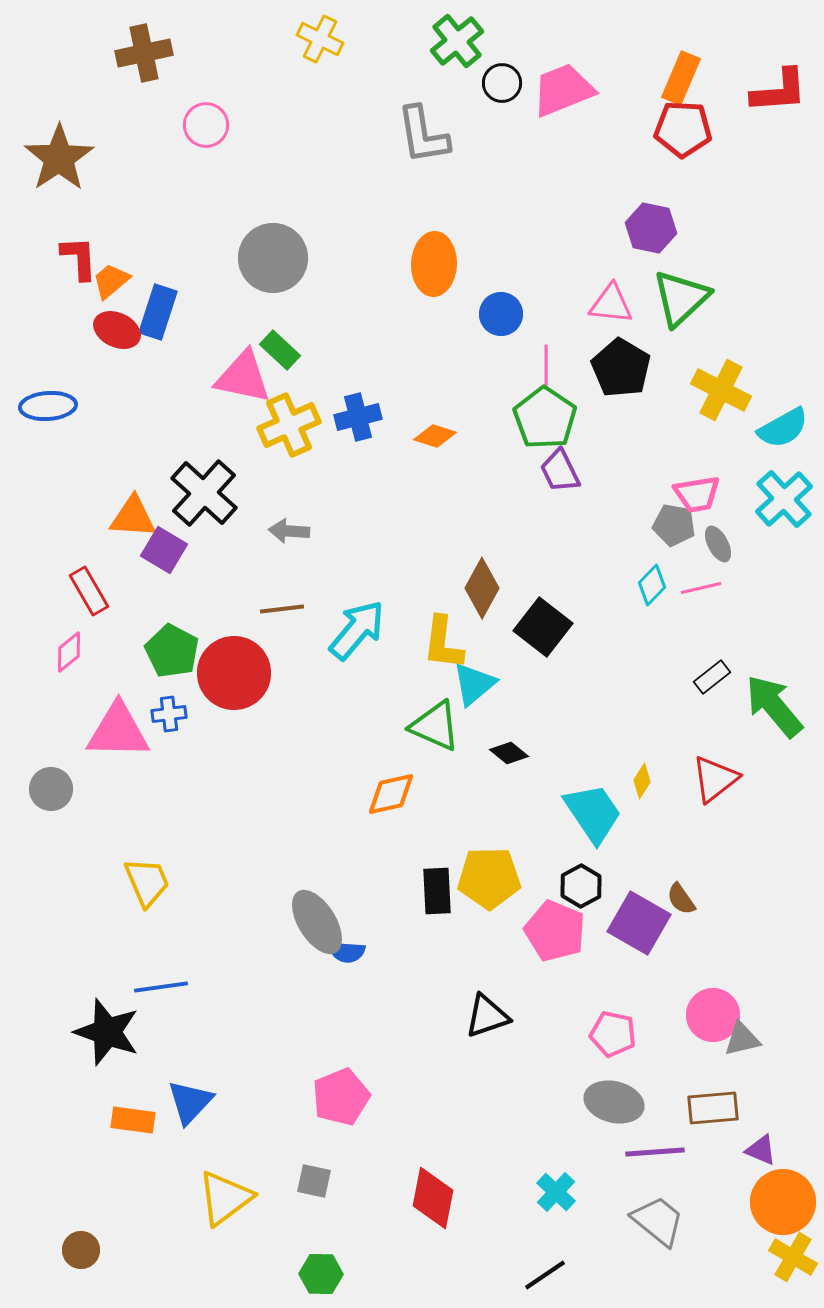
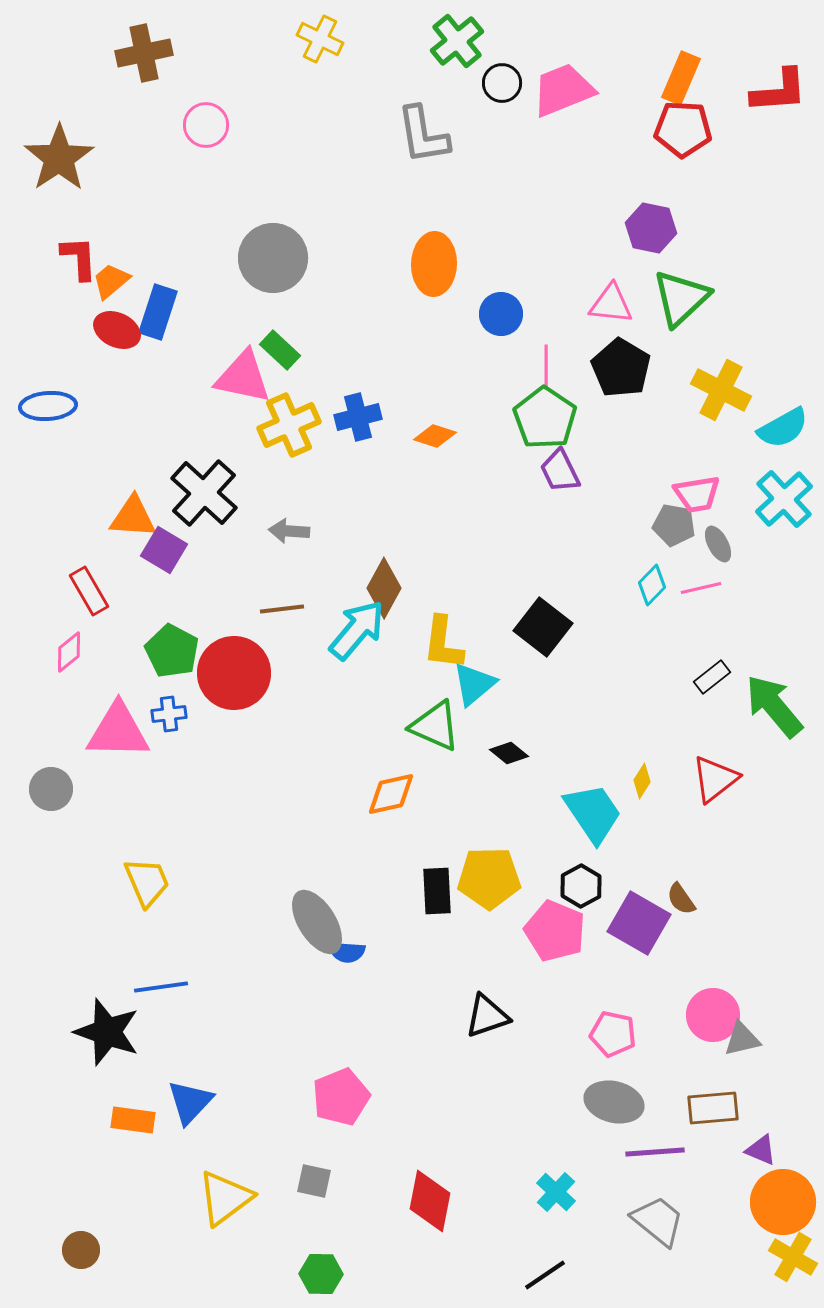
brown diamond at (482, 588): moved 98 px left
red diamond at (433, 1198): moved 3 px left, 3 px down
